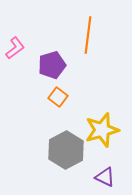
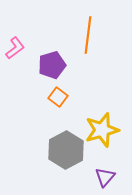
purple triangle: rotated 45 degrees clockwise
